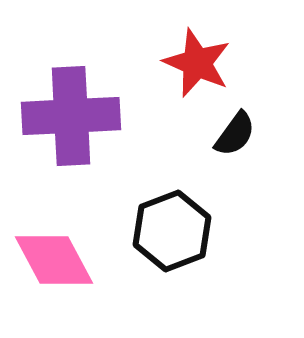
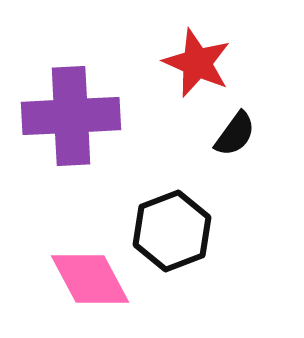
pink diamond: moved 36 px right, 19 px down
